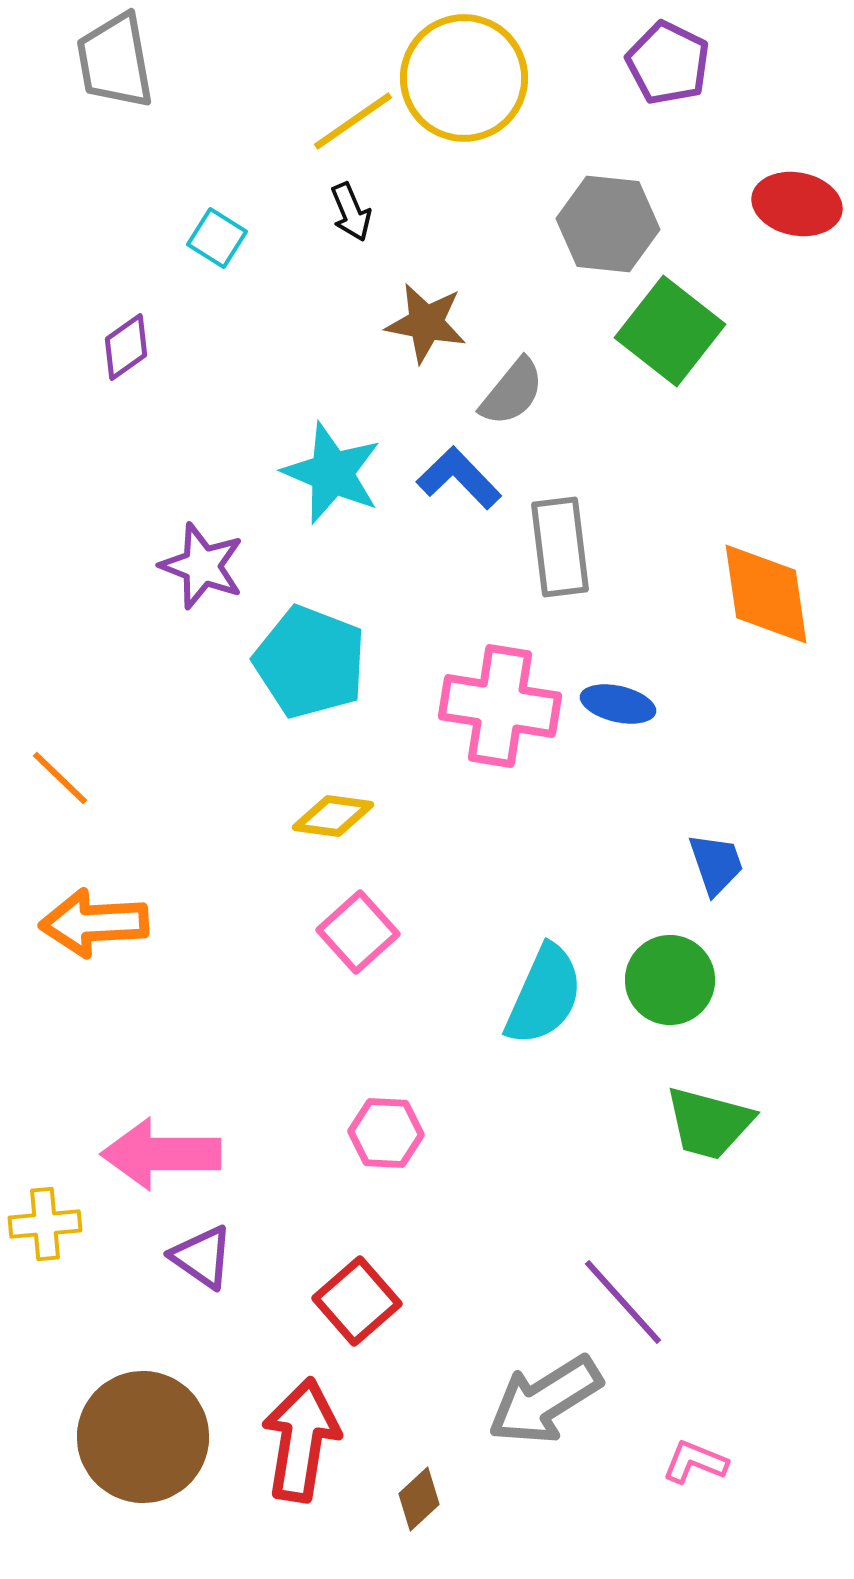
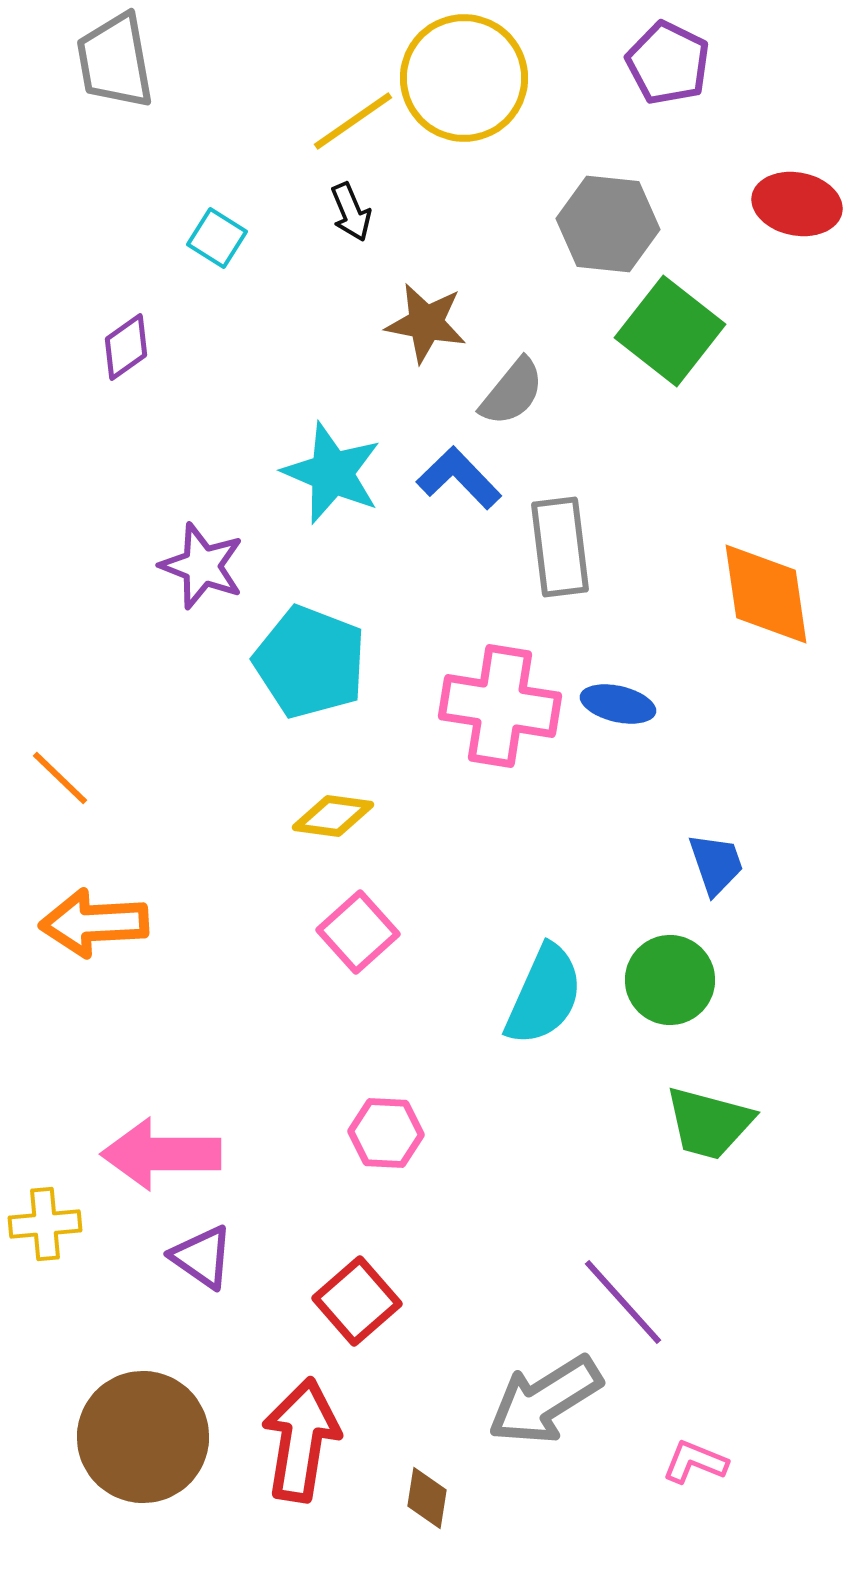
brown diamond: moved 8 px right, 1 px up; rotated 38 degrees counterclockwise
